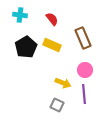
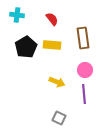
cyan cross: moved 3 px left
brown rectangle: rotated 15 degrees clockwise
yellow rectangle: rotated 18 degrees counterclockwise
yellow arrow: moved 6 px left, 1 px up
gray square: moved 2 px right, 13 px down
